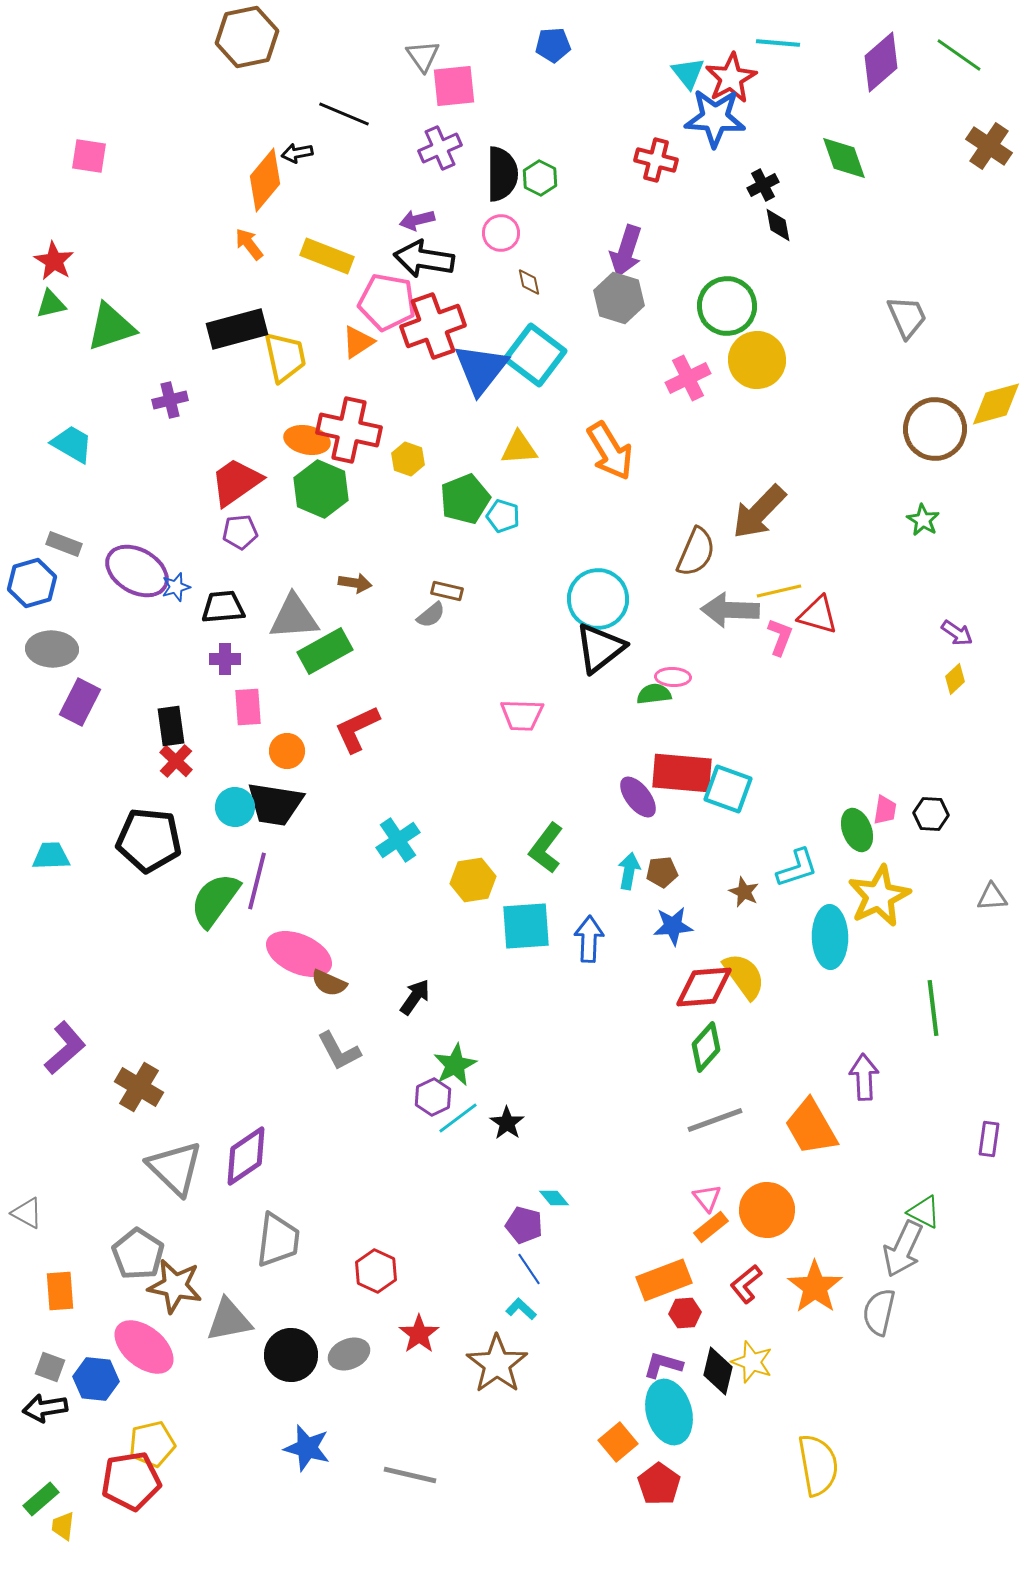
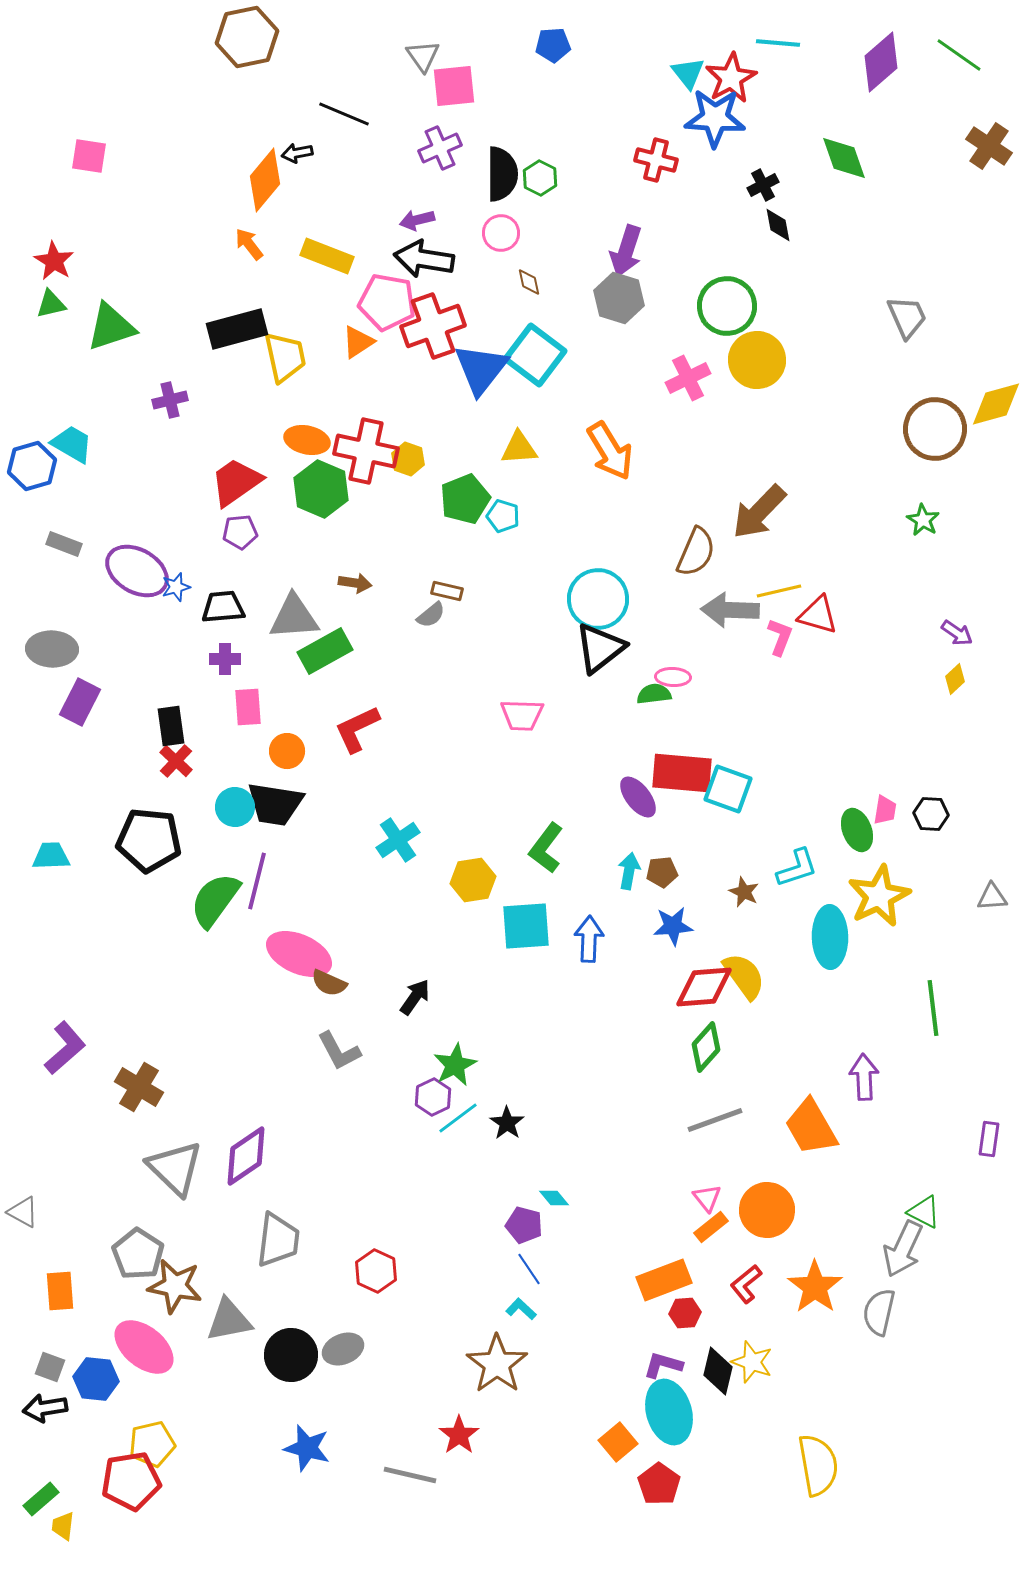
red cross at (349, 430): moved 17 px right, 21 px down
blue hexagon at (32, 583): moved 117 px up
gray triangle at (27, 1213): moved 4 px left, 1 px up
red star at (419, 1334): moved 40 px right, 101 px down
gray ellipse at (349, 1354): moved 6 px left, 5 px up
